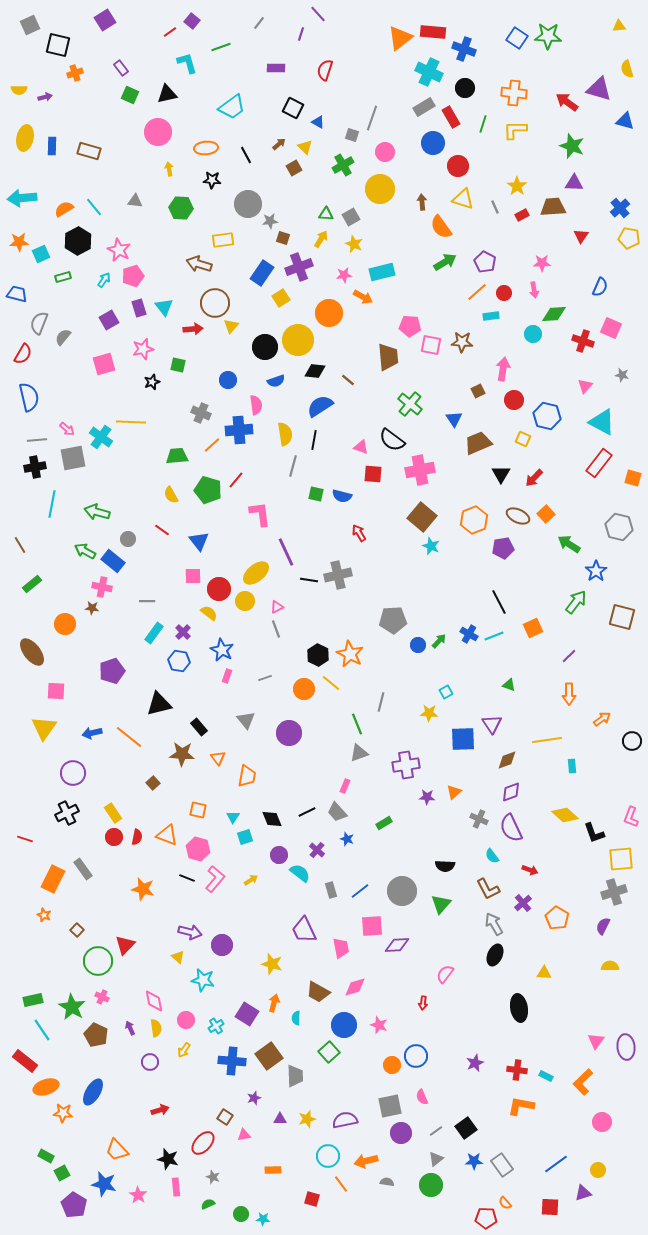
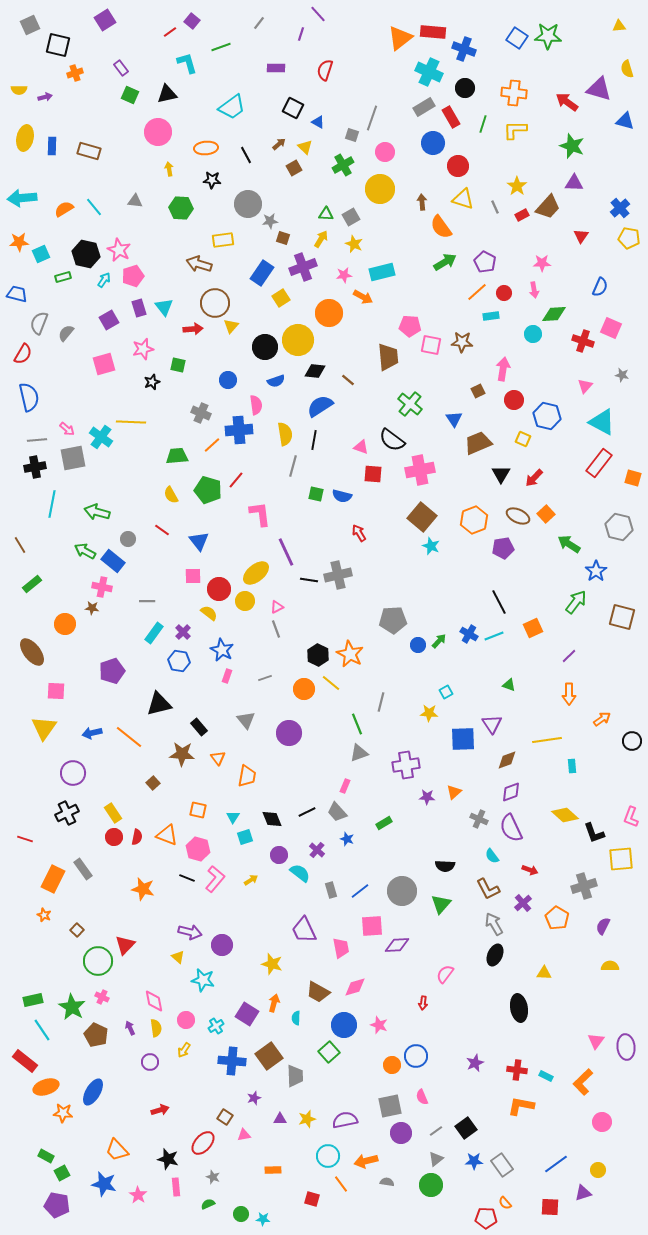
brown trapezoid at (553, 207): moved 5 px left; rotated 136 degrees clockwise
black hexagon at (78, 241): moved 8 px right, 13 px down; rotated 20 degrees counterclockwise
purple cross at (299, 267): moved 4 px right
gray semicircle at (63, 337): moved 3 px right, 4 px up
gray cross at (614, 892): moved 30 px left, 6 px up
purple pentagon at (74, 1205): moved 17 px left; rotated 20 degrees counterclockwise
